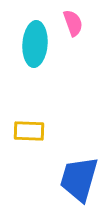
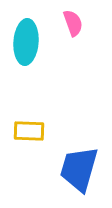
cyan ellipse: moved 9 px left, 2 px up
blue trapezoid: moved 10 px up
